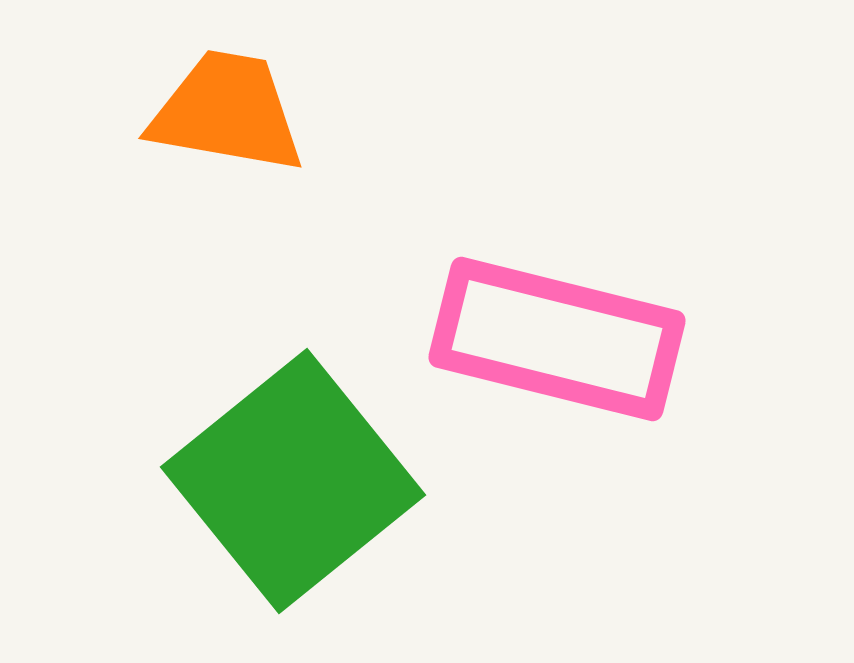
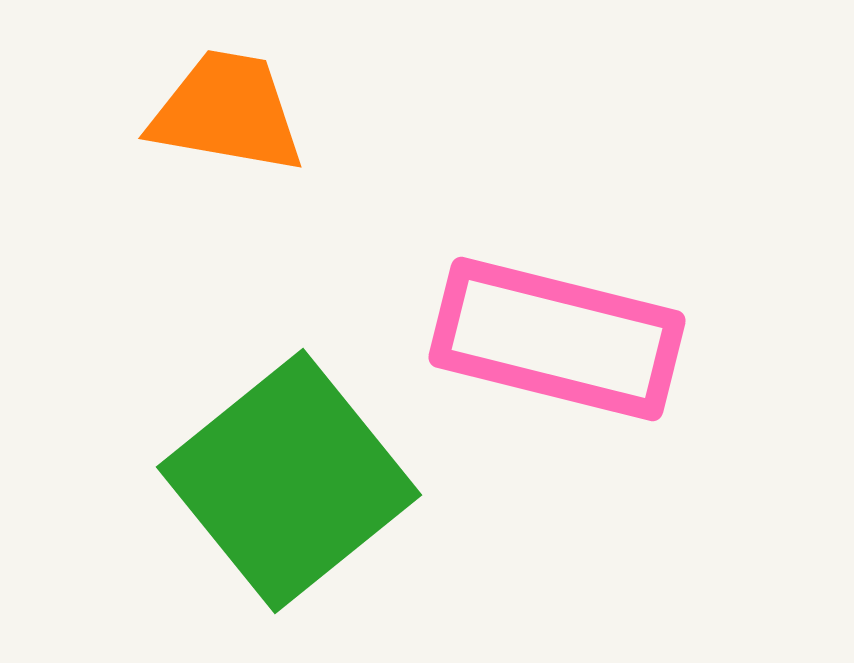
green square: moved 4 px left
